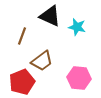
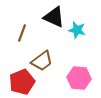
black triangle: moved 4 px right, 1 px down
cyan star: moved 3 px down
brown line: moved 3 px up
